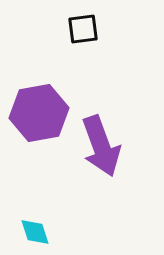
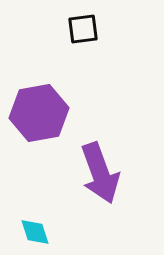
purple arrow: moved 1 px left, 27 px down
